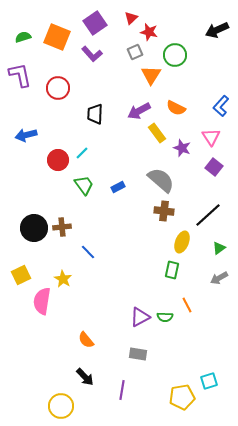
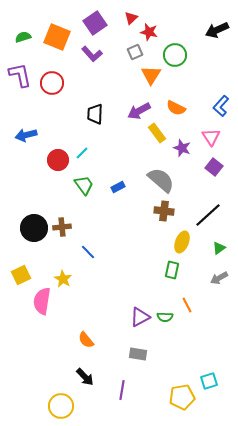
red circle at (58, 88): moved 6 px left, 5 px up
